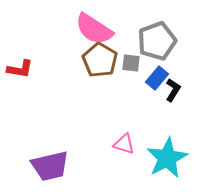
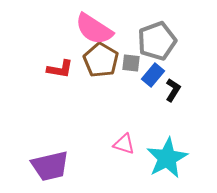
brown pentagon: moved 1 px right
red L-shape: moved 40 px right
blue rectangle: moved 4 px left, 3 px up
